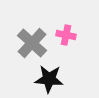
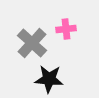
pink cross: moved 6 px up; rotated 18 degrees counterclockwise
